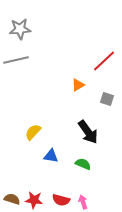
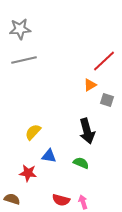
gray line: moved 8 px right
orange triangle: moved 12 px right
gray square: moved 1 px down
black arrow: moved 1 px left, 1 px up; rotated 20 degrees clockwise
blue triangle: moved 2 px left
green semicircle: moved 2 px left, 1 px up
red star: moved 6 px left, 27 px up
